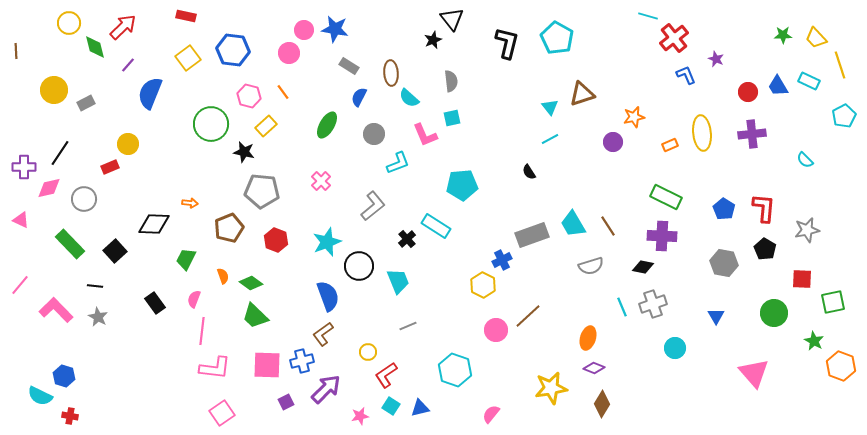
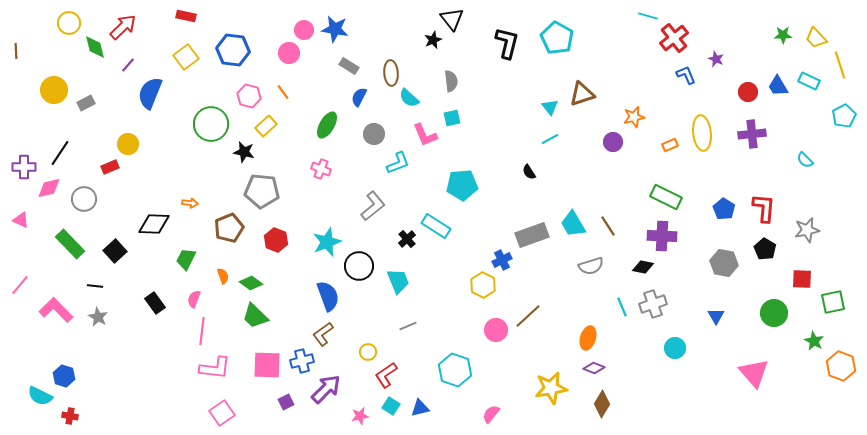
yellow square at (188, 58): moved 2 px left, 1 px up
pink cross at (321, 181): moved 12 px up; rotated 24 degrees counterclockwise
